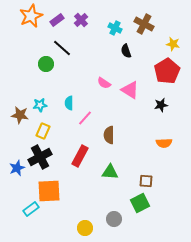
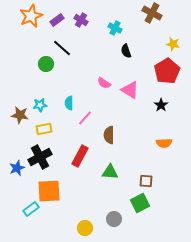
purple cross: rotated 16 degrees counterclockwise
brown cross: moved 8 px right, 11 px up
black star: rotated 24 degrees counterclockwise
yellow rectangle: moved 1 px right, 2 px up; rotated 56 degrees clockwise
